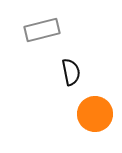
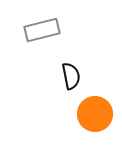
black semicircle: moved 4 px down
